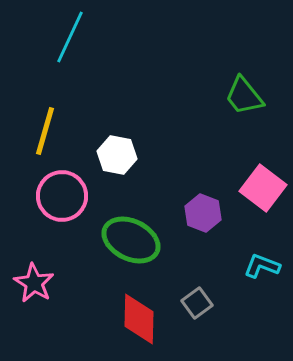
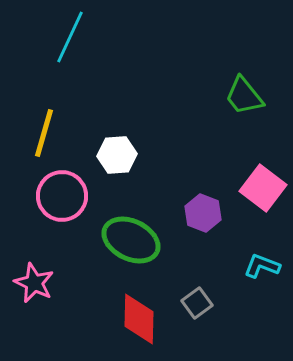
yellow line: moved 1 px left, 2 px down
white hexagon: rotated 15 degrees counterclockwise
pink star: rotated 6 degrees counterclockwise
